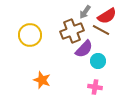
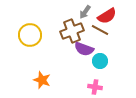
brown line: moved 1 px left
purple semicircle: rotated 66 degrees clockwise
cyan circle: moved 2 px right
